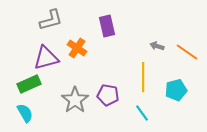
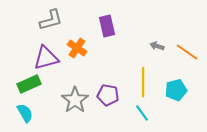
yellow line: moved 5 px down
